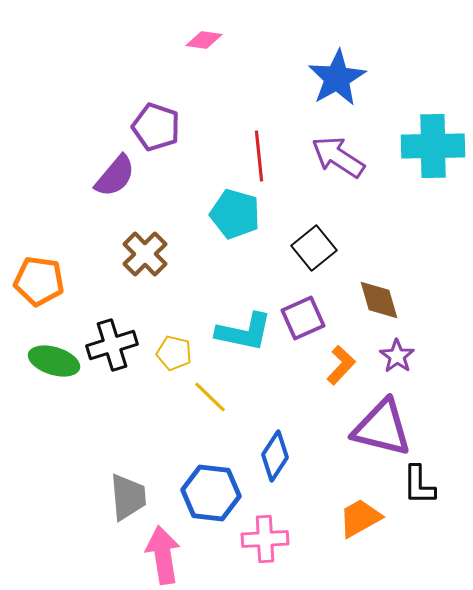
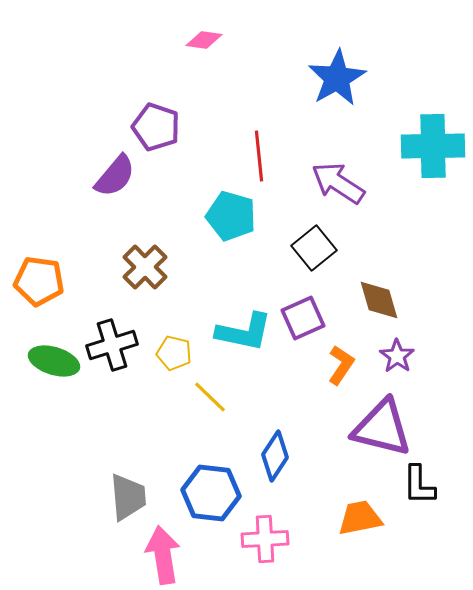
purple arrow: moved 26 px down
cyan pentagon: moved 4 px left, 2 px down
brown cross: moved 13 px down
orange L-shape: rotated 9 degrees counterclockwise
orange trapezoid: rotated 18 degrees clockwise
